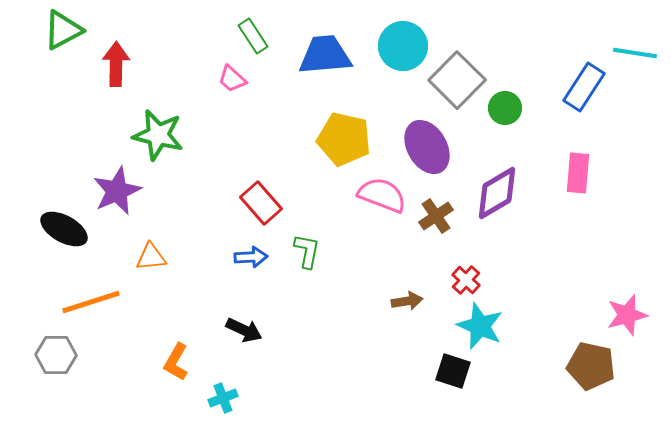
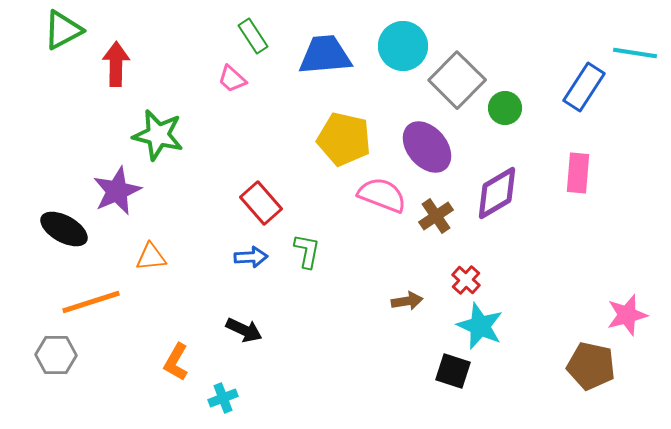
purple ellipse: rotated 10 degrees counterclockwise
